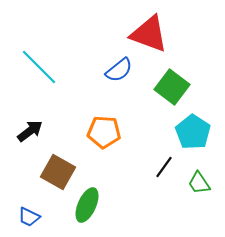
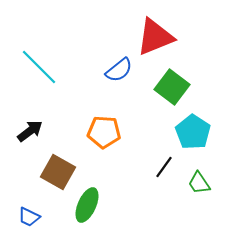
red triangle: moved 6 px right, 3 px down; rotated 42 degrees counterclockwise
